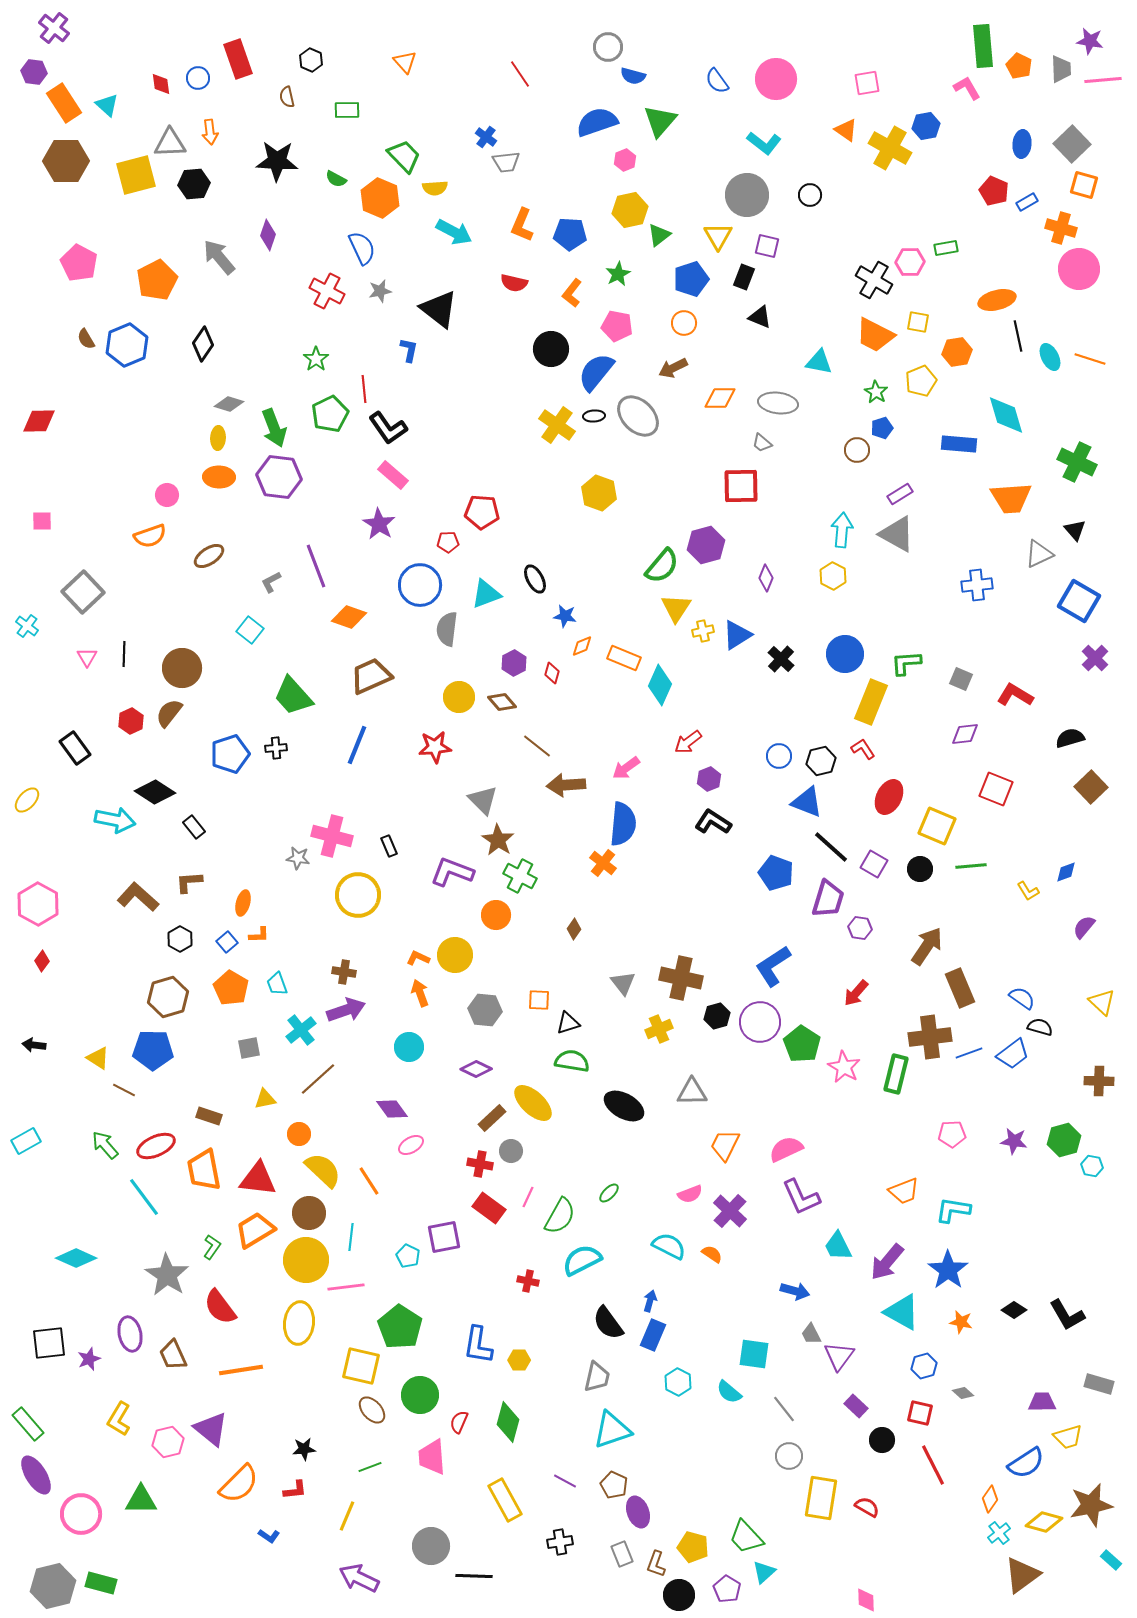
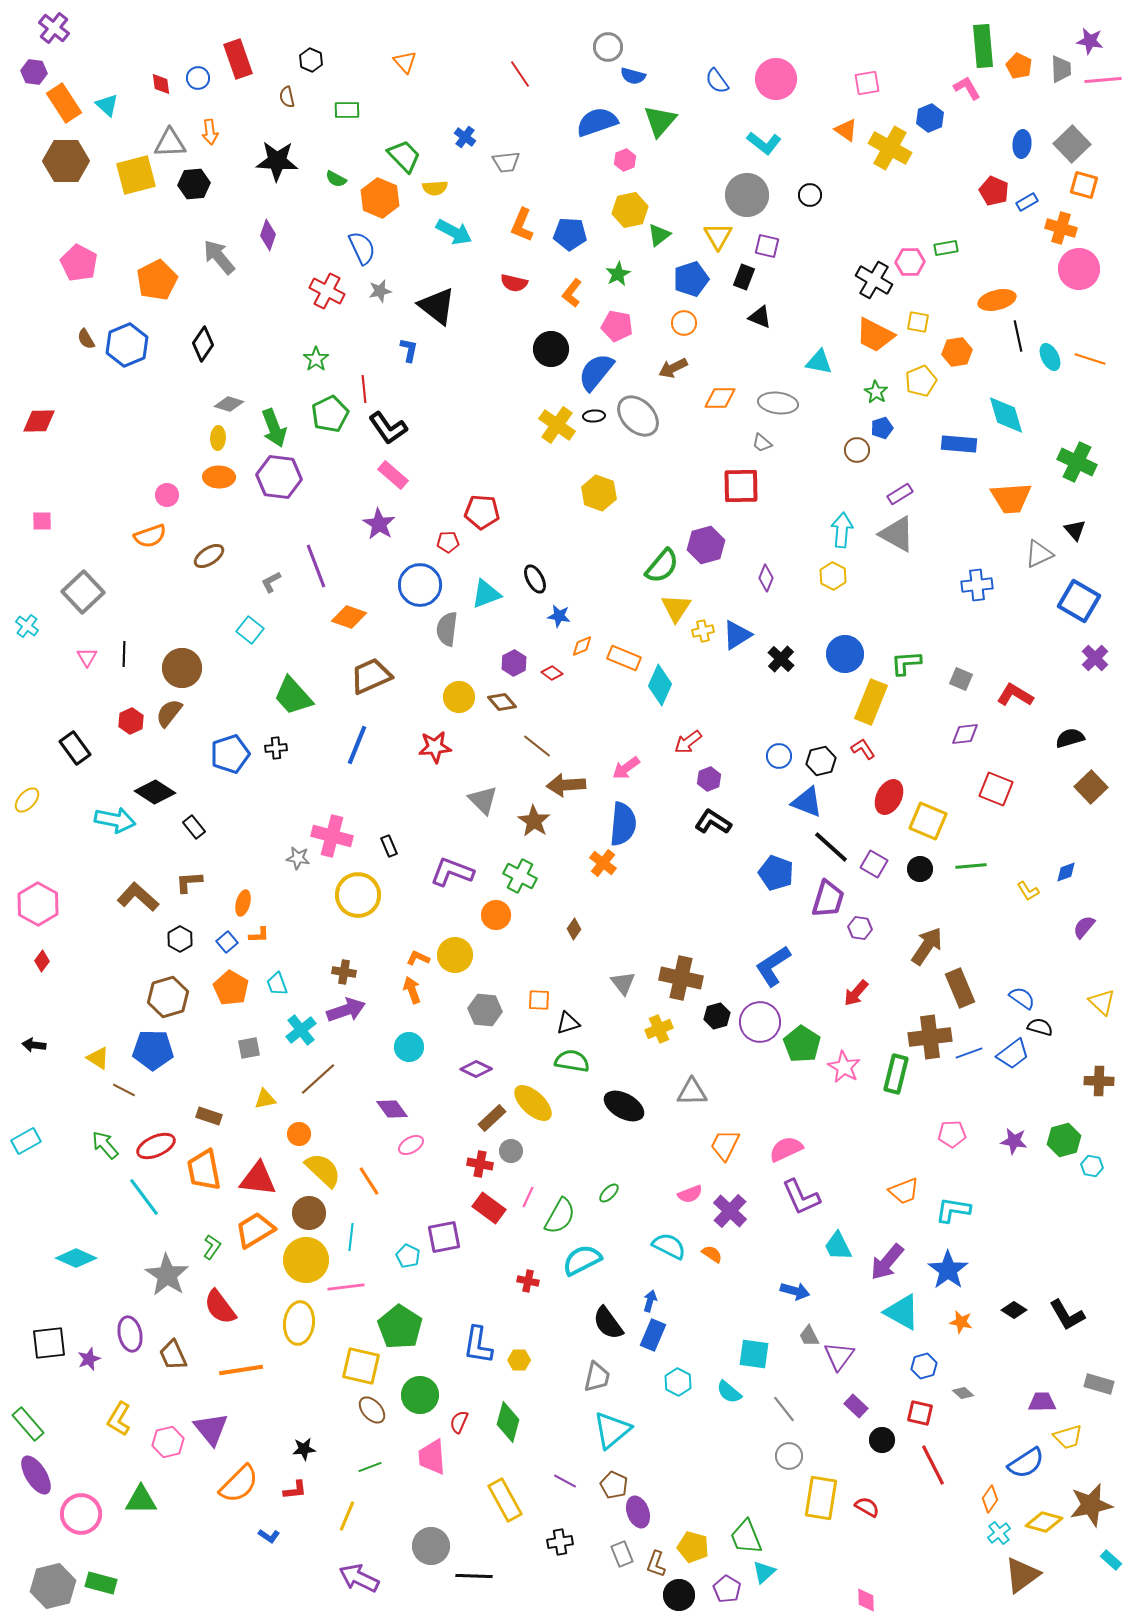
blue hexagon at (926, 126): moved 4 px right, 8 px up; rotated 12 degrees counterclockwise
blue cross at (486, 137): moved 21 px left
black triangle at (439, 309): moved 2 px left, 3 px up
blue star at (565, 616): moved 6 px left
red diamond at (552, 673): rotated 70 degrees counterclockwise
yellow square at (937, 826): moved 9 px left, 5 px up
brown star at (498, 840): moved 36 px right, 19 px up
orange arrow at (420, 993): moved 8 px left, 3 px up
gray trapezoid at (811, 1334): moved 2 px left, 2 px down
purple triangle at (211, 1429): rotated 12 degrees clockwise
cyan triangle at (612, 1430): rotated 21 degrees counterclockwise
green trapezoid at (746, 1537): rotated 21 degrees clockwise
